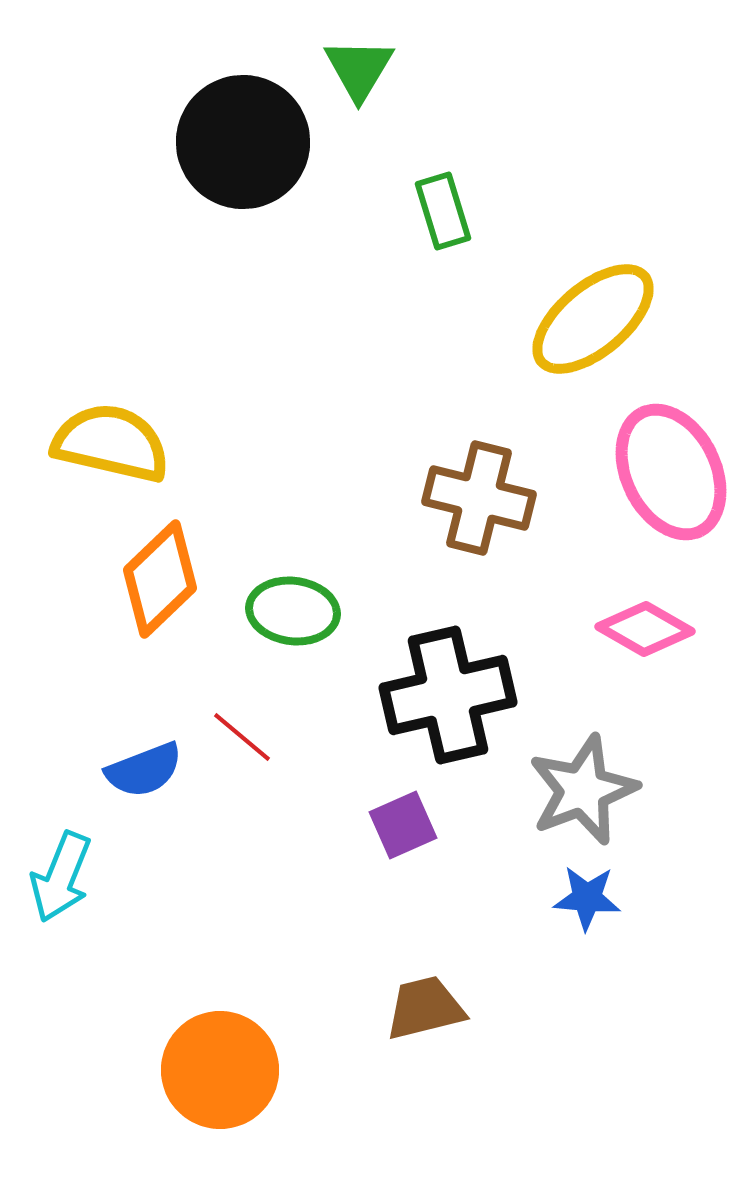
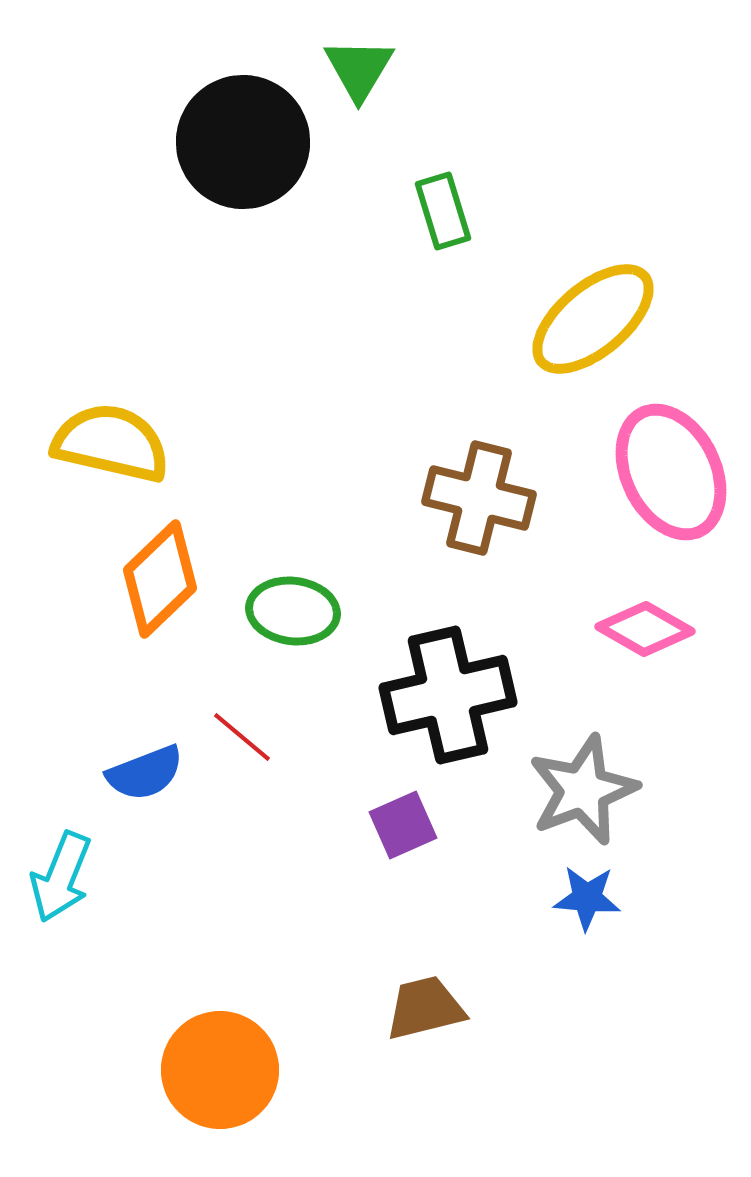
blue semicircle: moved 1 px right, 3 px down
